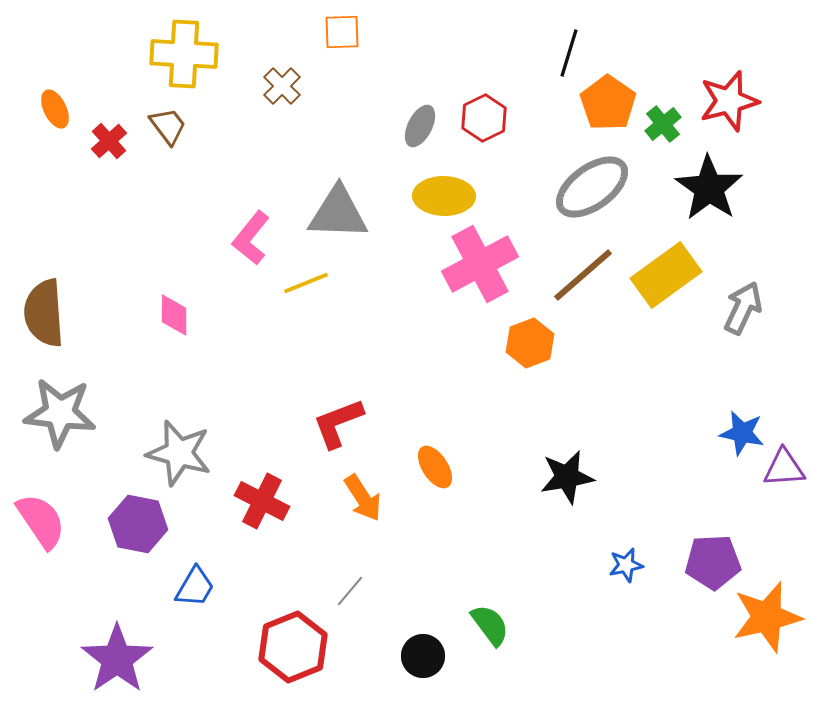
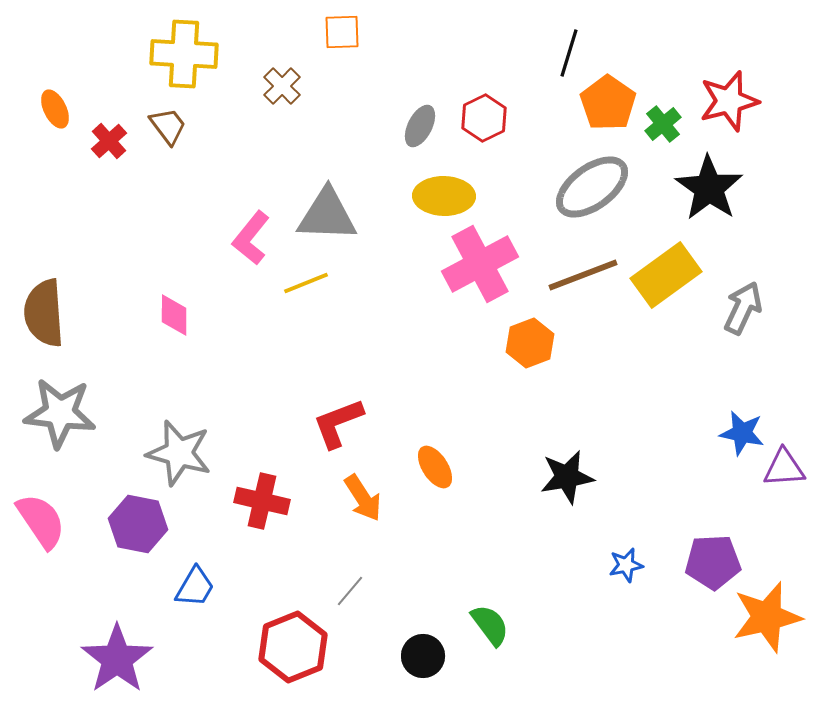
gray triangle at (338, 213): moved 11 px left, 2 px down
brown line at (583, 275): rotated 20 degrees clockwise
red cross at (262, 501): rotated 14 degrees counterclockwise
